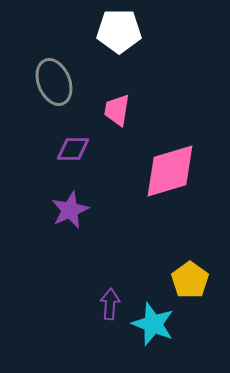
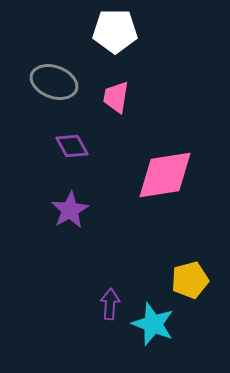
white pentagon: moved 4 px left
gray ellipse: rotated 48 degrees counterclockwise
pink trapezoid: moved 1 px left, 13 px up
purple diamond: moved 1 px left, 3 px up; rotated 60 degrees clockwise
pink diamond: moved 5 px left, 4 px down; rotated 8 degrees clockwise
purple star: rotated 6 degrees counterclockwise
yellow pentagon: rotated 21 degrees clockwise
